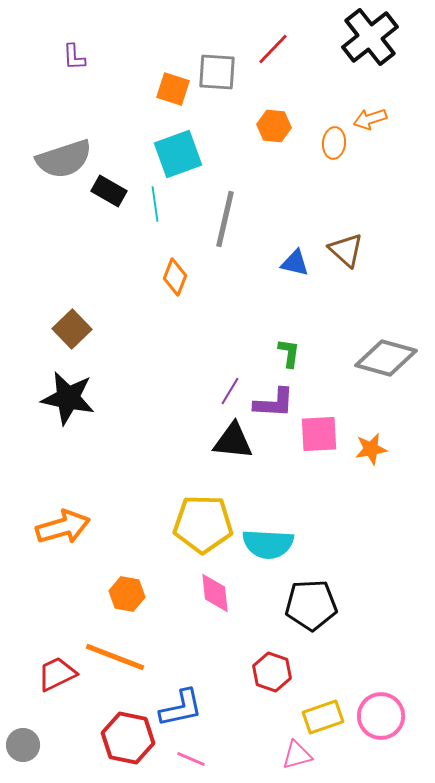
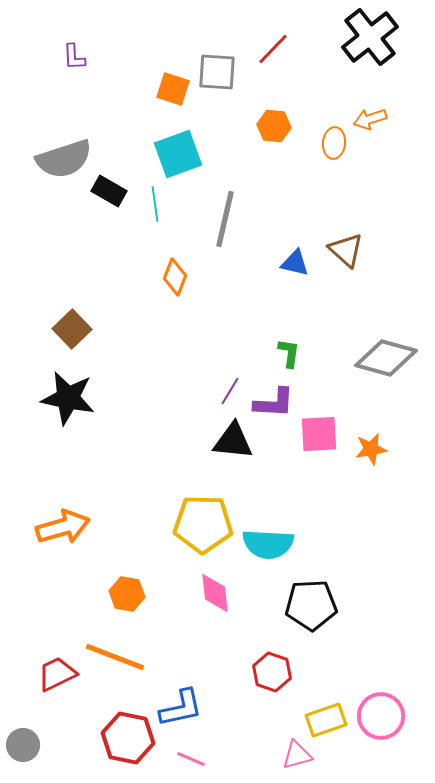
yellow rectangle at (323, 717): moved 3 px right, 3 px down
